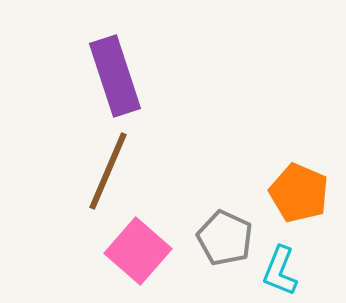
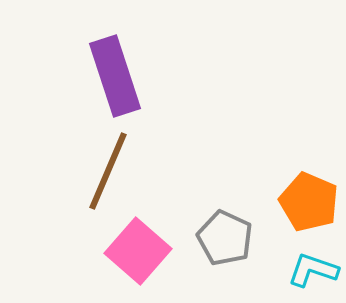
orange pentagon: moved 10 px right, 9 px down
cyan L-shape: moved 33 px right, 1 px up; rotated 87 degrees clockwise
